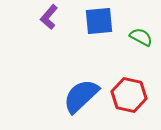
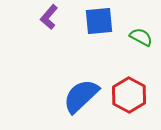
red hexagon: rotated 16 degrees clockwise
